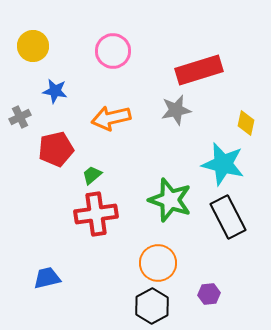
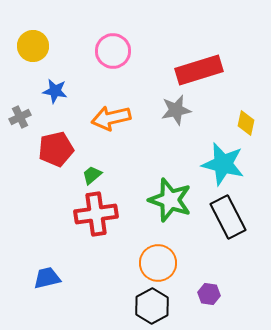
purple hexagon: rotated 15 degrees clockwise
